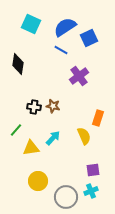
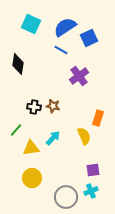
yellow circle: moved 6 px left, 3 px up
